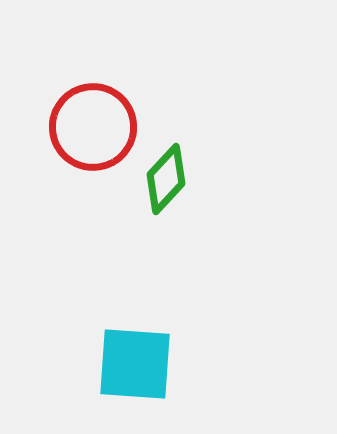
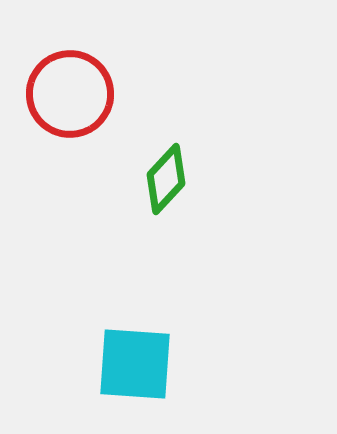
red circle: moved 23 px left, 33 px up
